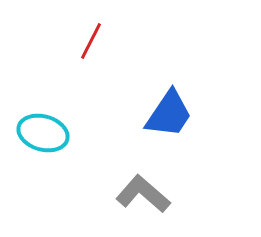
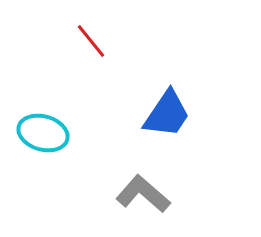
red line: rotated 66 degrees counterclockwise
blue trapezoid: moved 2 px left
